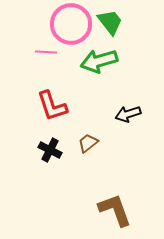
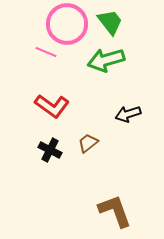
pink circle: moved 4 px left
pink line: rotated 20 degrees clockwise
green arrow: moved 7 px right, 1 px up
red L-shape: rotated 36 degrees counterclockwise
brown L-shape: moved 1 px down
